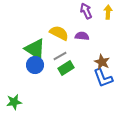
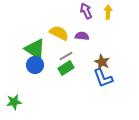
gray line: moved 6 px right
